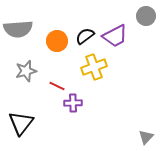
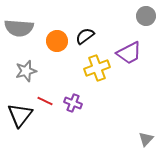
gray semicircle: moved 1 px right, 1 px up; rotated 8 degrees clockwise
purple trapezoid: moved 14 px right, 17 px down
yellow cross: moved 3 px right, 1 px down
red line: moved 12 px left, 15 px down
purple cross: rotated 24 degrees clockwise
black triangle: moved 1 px left, 8 px up
gray triangle: moved 2 px down
